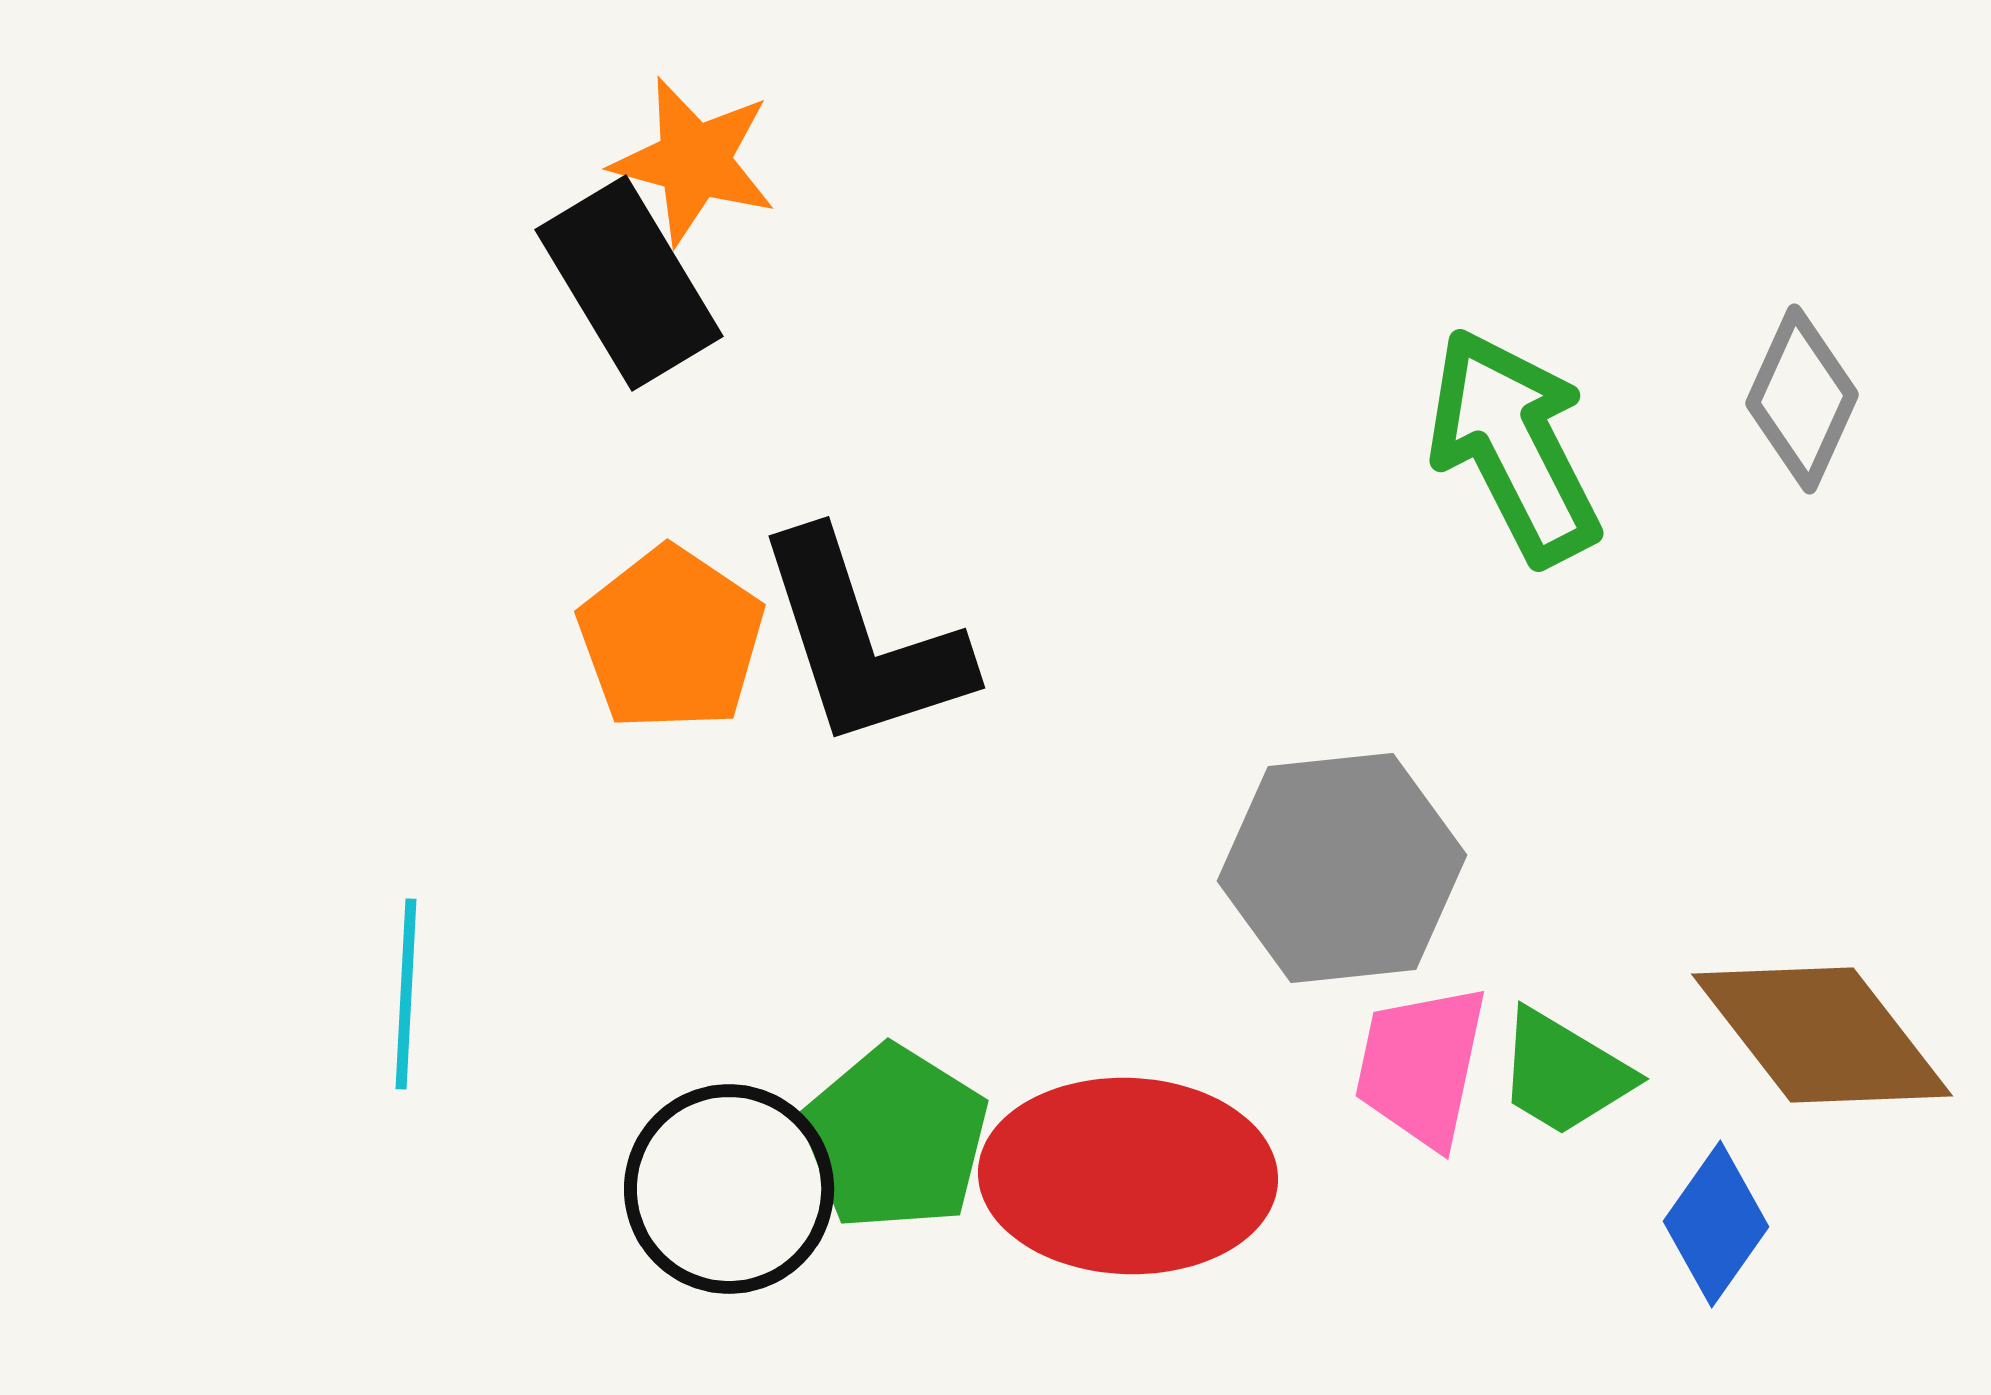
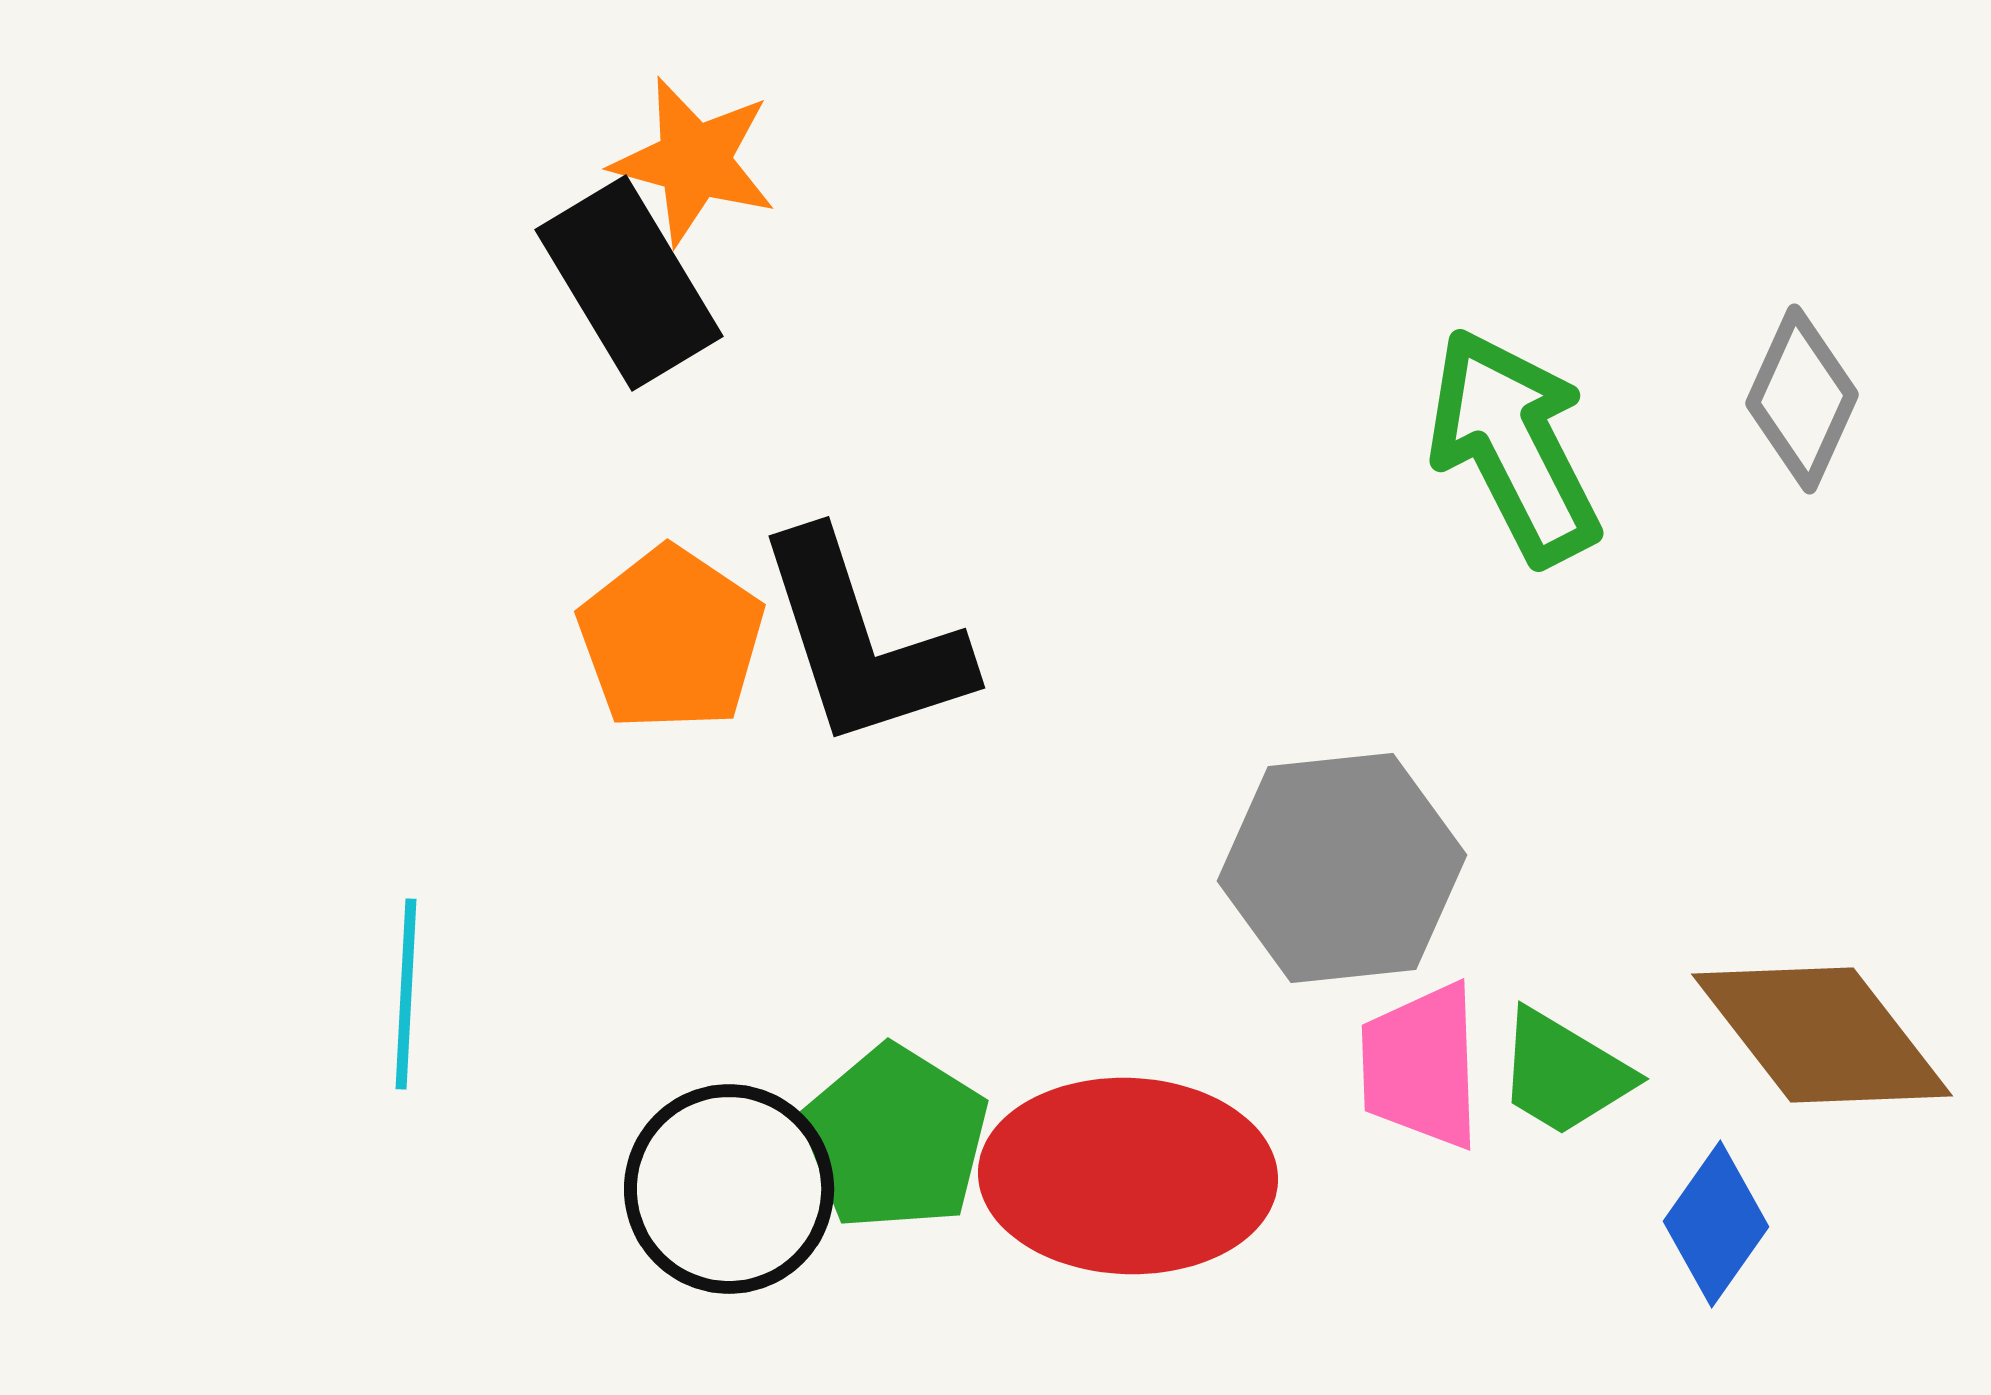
pink trapezoid: rotated 14 degrees counterclockwise
